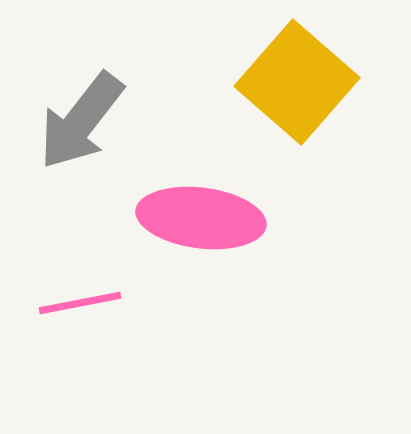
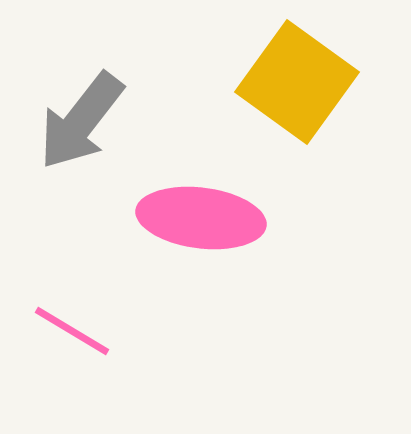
yellow square: rotated 5 degrees counterclockwise
pink line: moved 8 px left, 28 px down; rotated 42 degrees clockwise
